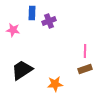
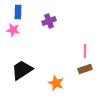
blue rectangle: moved 14 px left, 1 px up
orange star: moved 1 px right, 1 px up; rotated 28 degrees clockwise
